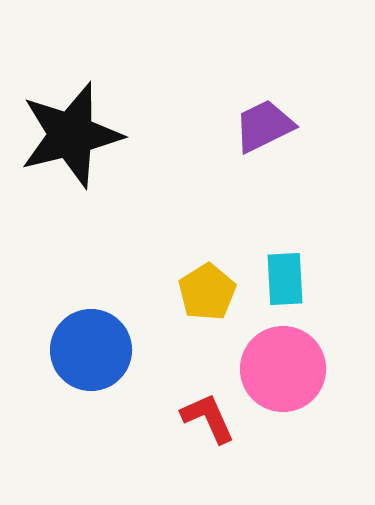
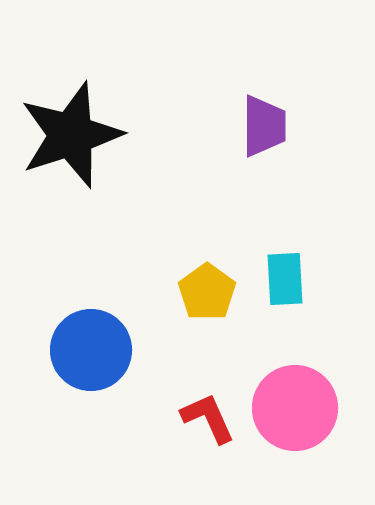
purple trapezoid: rotated 116 degrees clockwise
black star: rotated 4 degrees counterclockwise
yellow pentagon: rotated 4 degrees counterclockwise
pink circle: moved 12 px right, 39 px down
